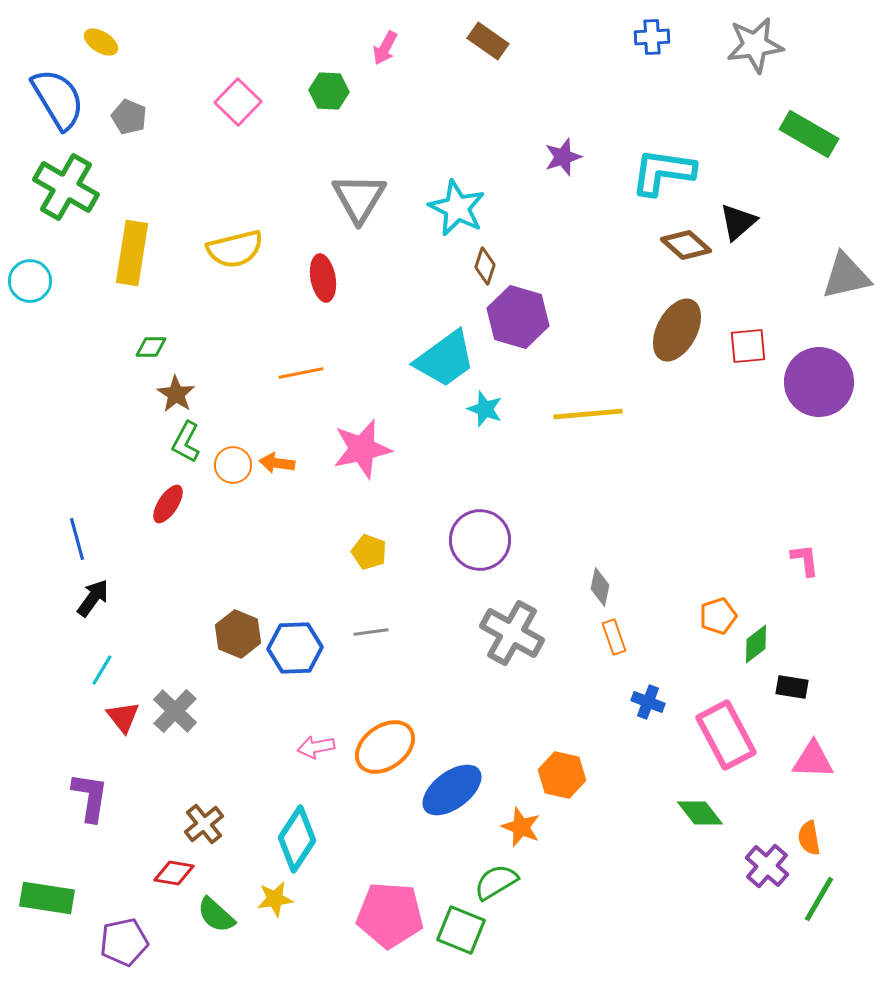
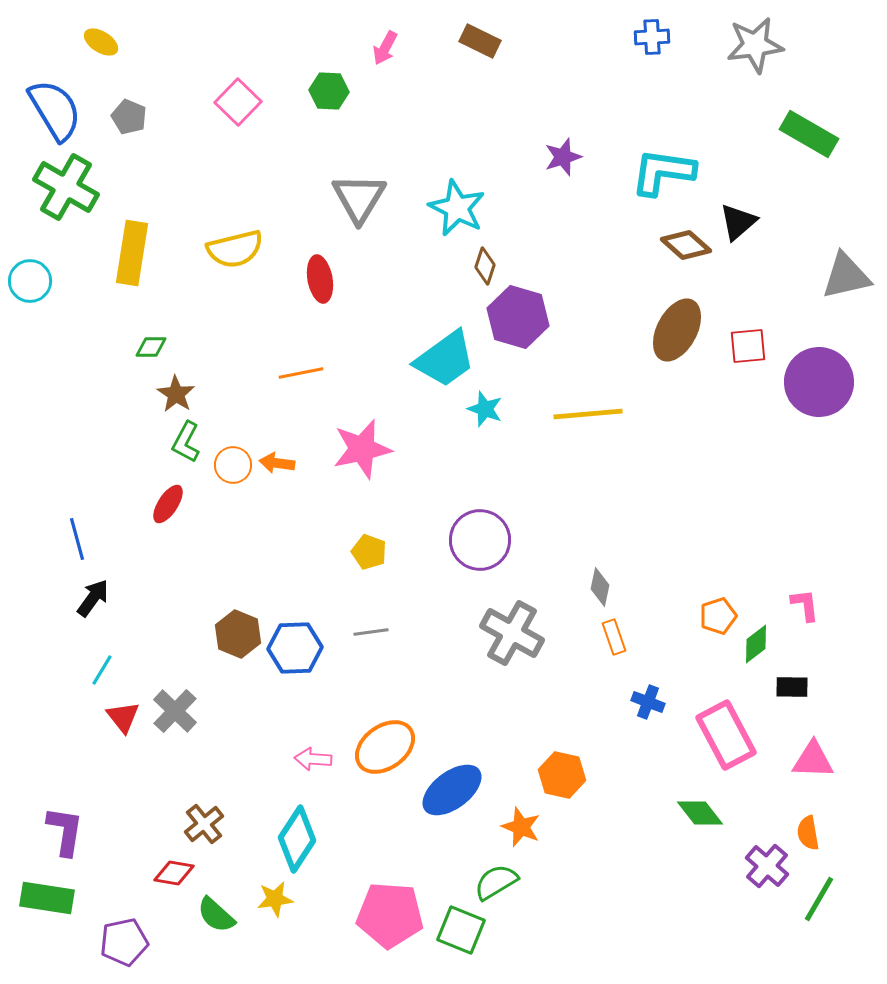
brown rectangle at (488, 41): moved 8 px left; rotated 9 degrees counterclockwise
blue semicircle at (58, 99): moved 3 px left, 11 px down
red ellipse at (323, 278): moved 3 px left, 1 px down
pink L-shape at (805, 560): moved 45 px down
black rectangle at (792, 687): rotated 8 degrees counterclockwise
pink arrow at (316, 747): moved 3 px left, 12 px down; rotated 15 degrees clockwise
purple L-shape at (90, 797): moved 25 px left, 34 px down
orange semicircle at (809, 838): moved 1 px left, 5 px up
